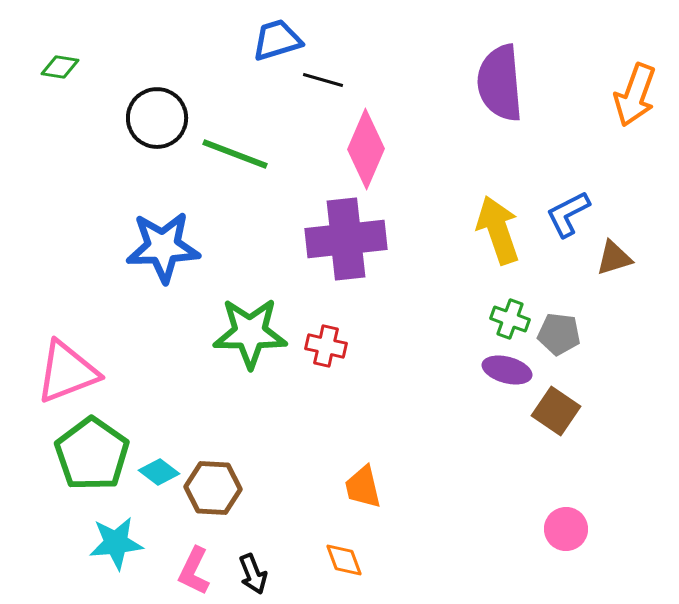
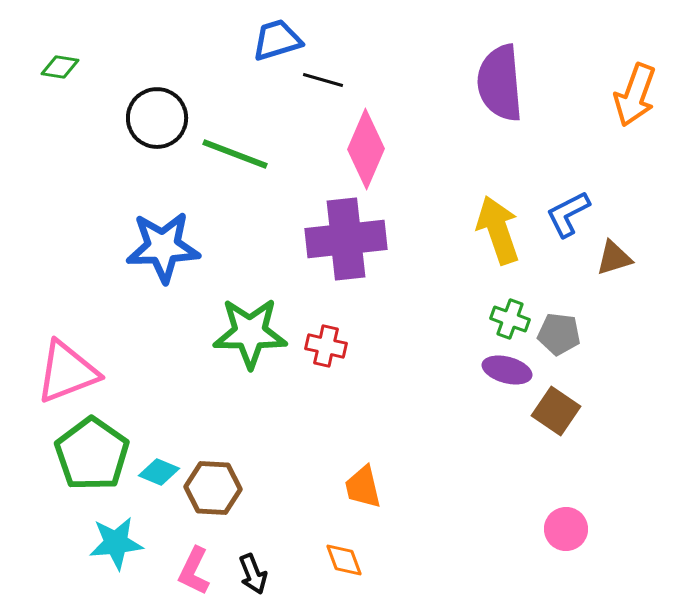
cyan diamond: rotated 15 degrees counterclockwise
